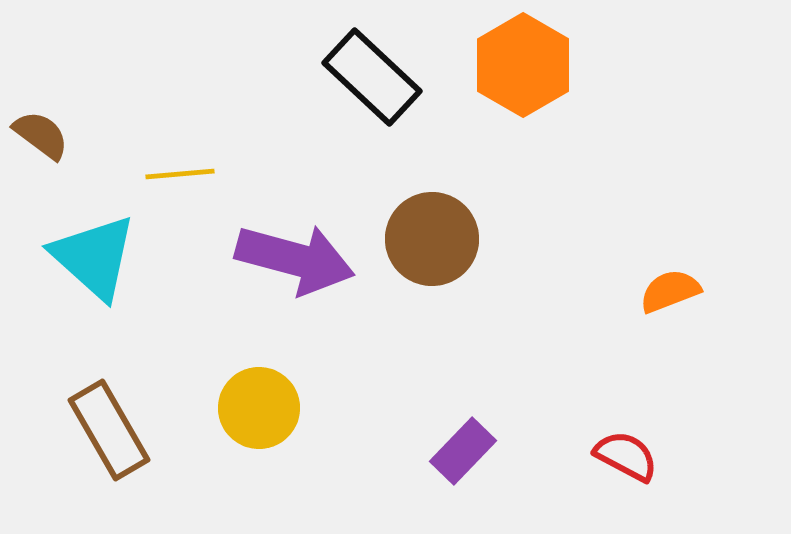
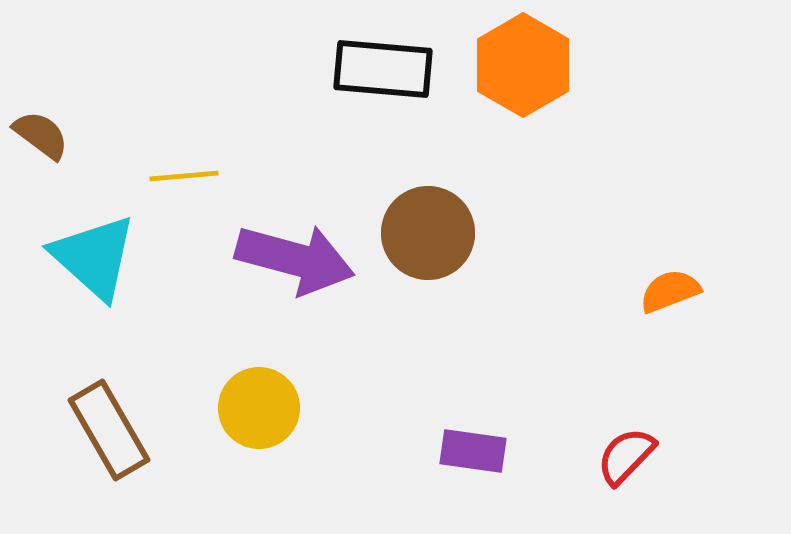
black rectangle: moved 11 px right, 8 px up; rotated 38 degrees counterclockwise
yellow line: moved 4 px right, 2 px down
brown circle: moved 4 px left, 6 px up
purple rectangle: moved 10 px right; rotated 54 degrees clockwise
red semicircle: rotated 74 degrees counterclockwise
